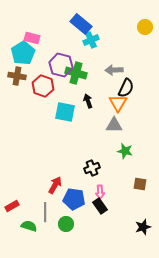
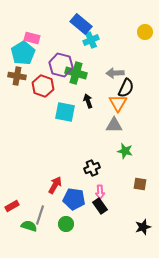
yellow circle: moved 5 px down
gray arrow: moved 1 px right, 3 px down
gray line: moved 5 px left, 3 px down; rotated 18 degrees clockwise
